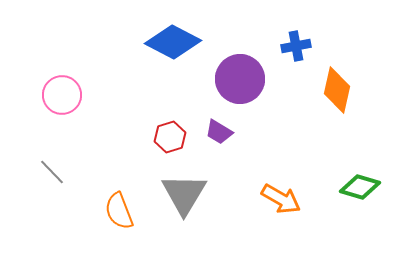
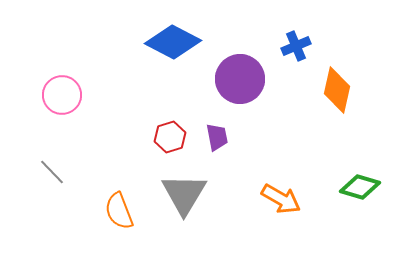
blue cross: rotated 12 degrees counterclockwise
purple trapezoid: moved 2 px left, 5 px down; rotated 132 degrees counterclockwise
